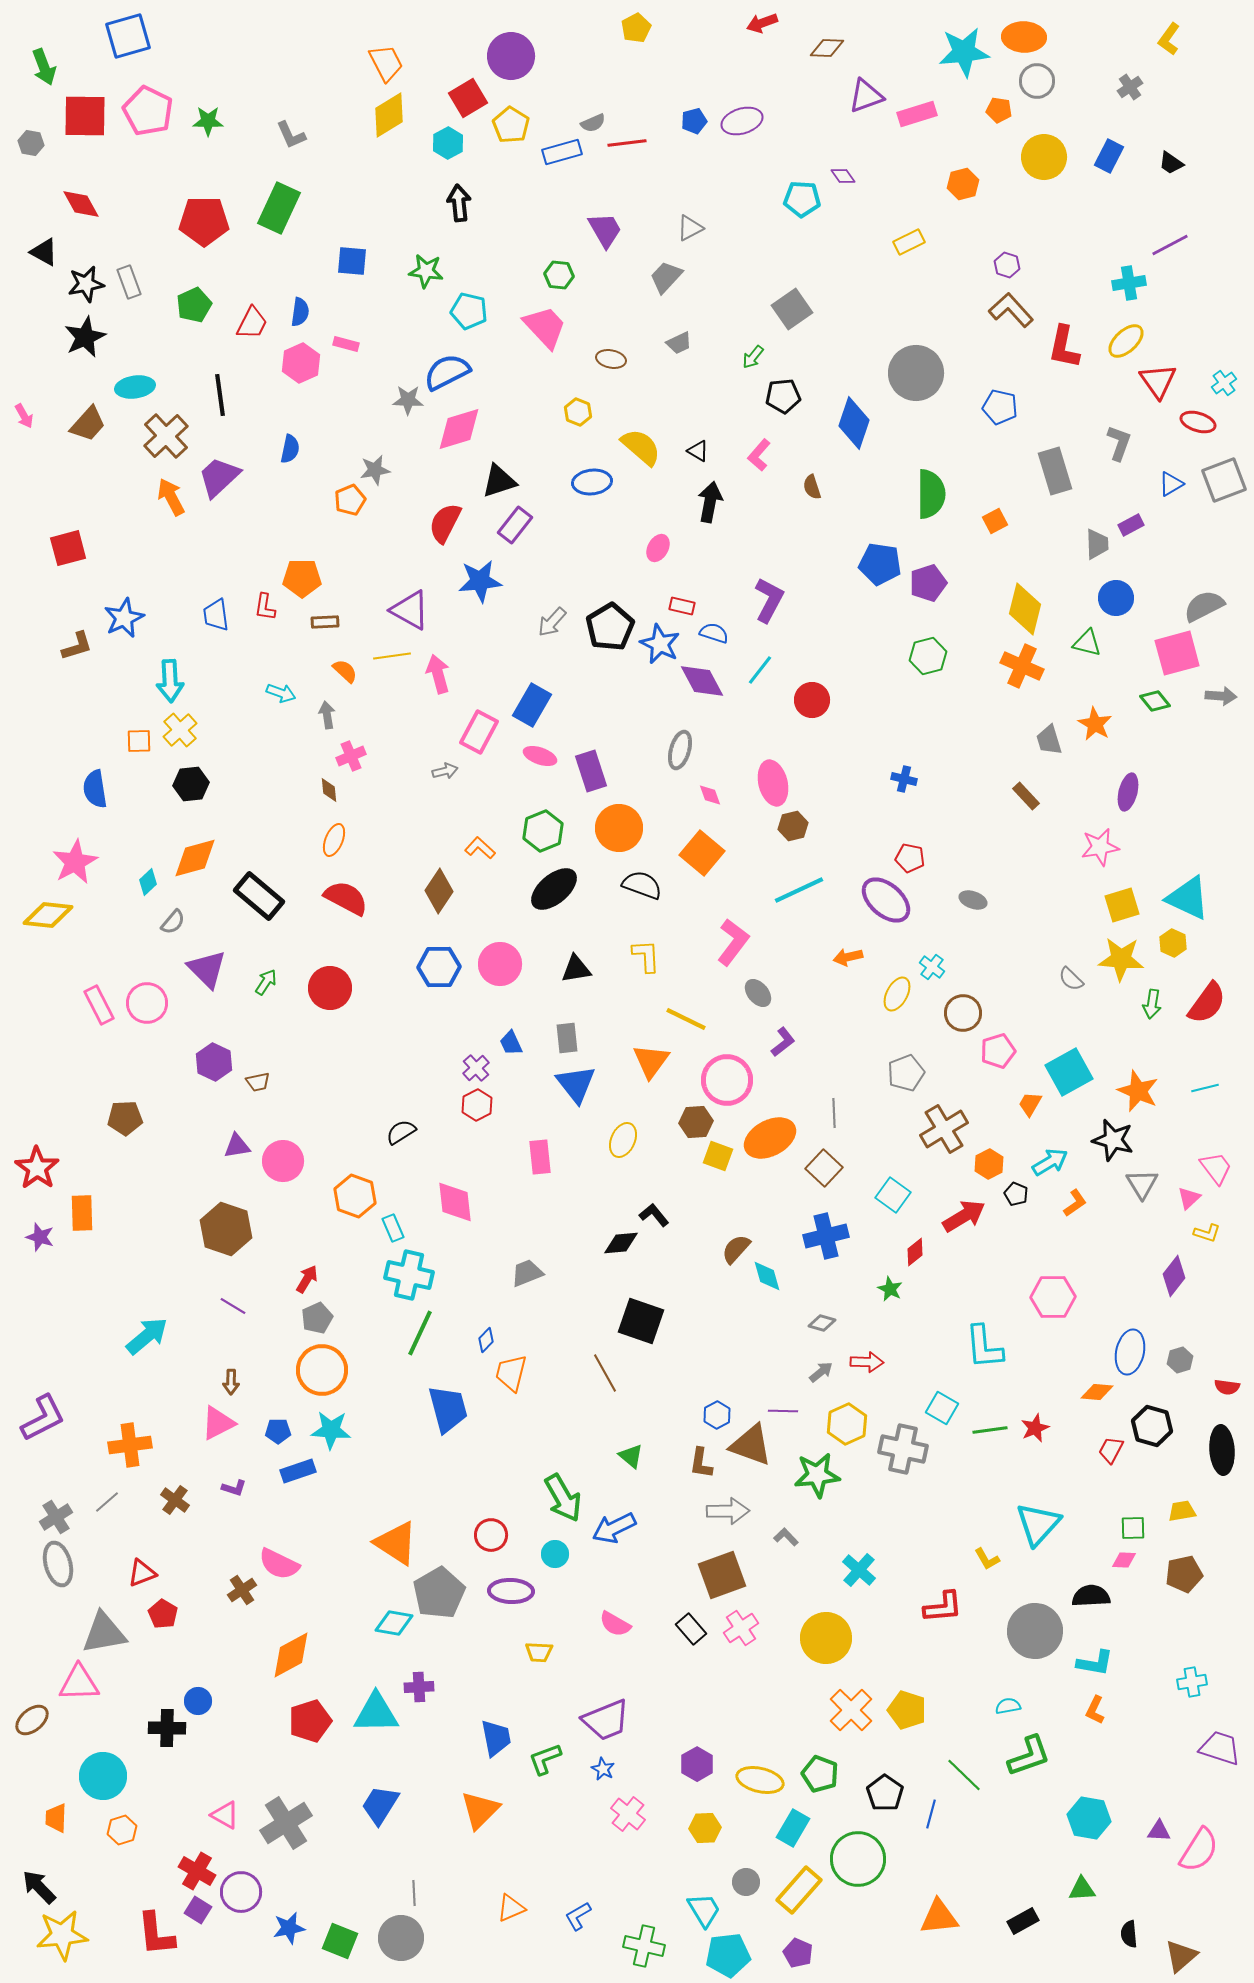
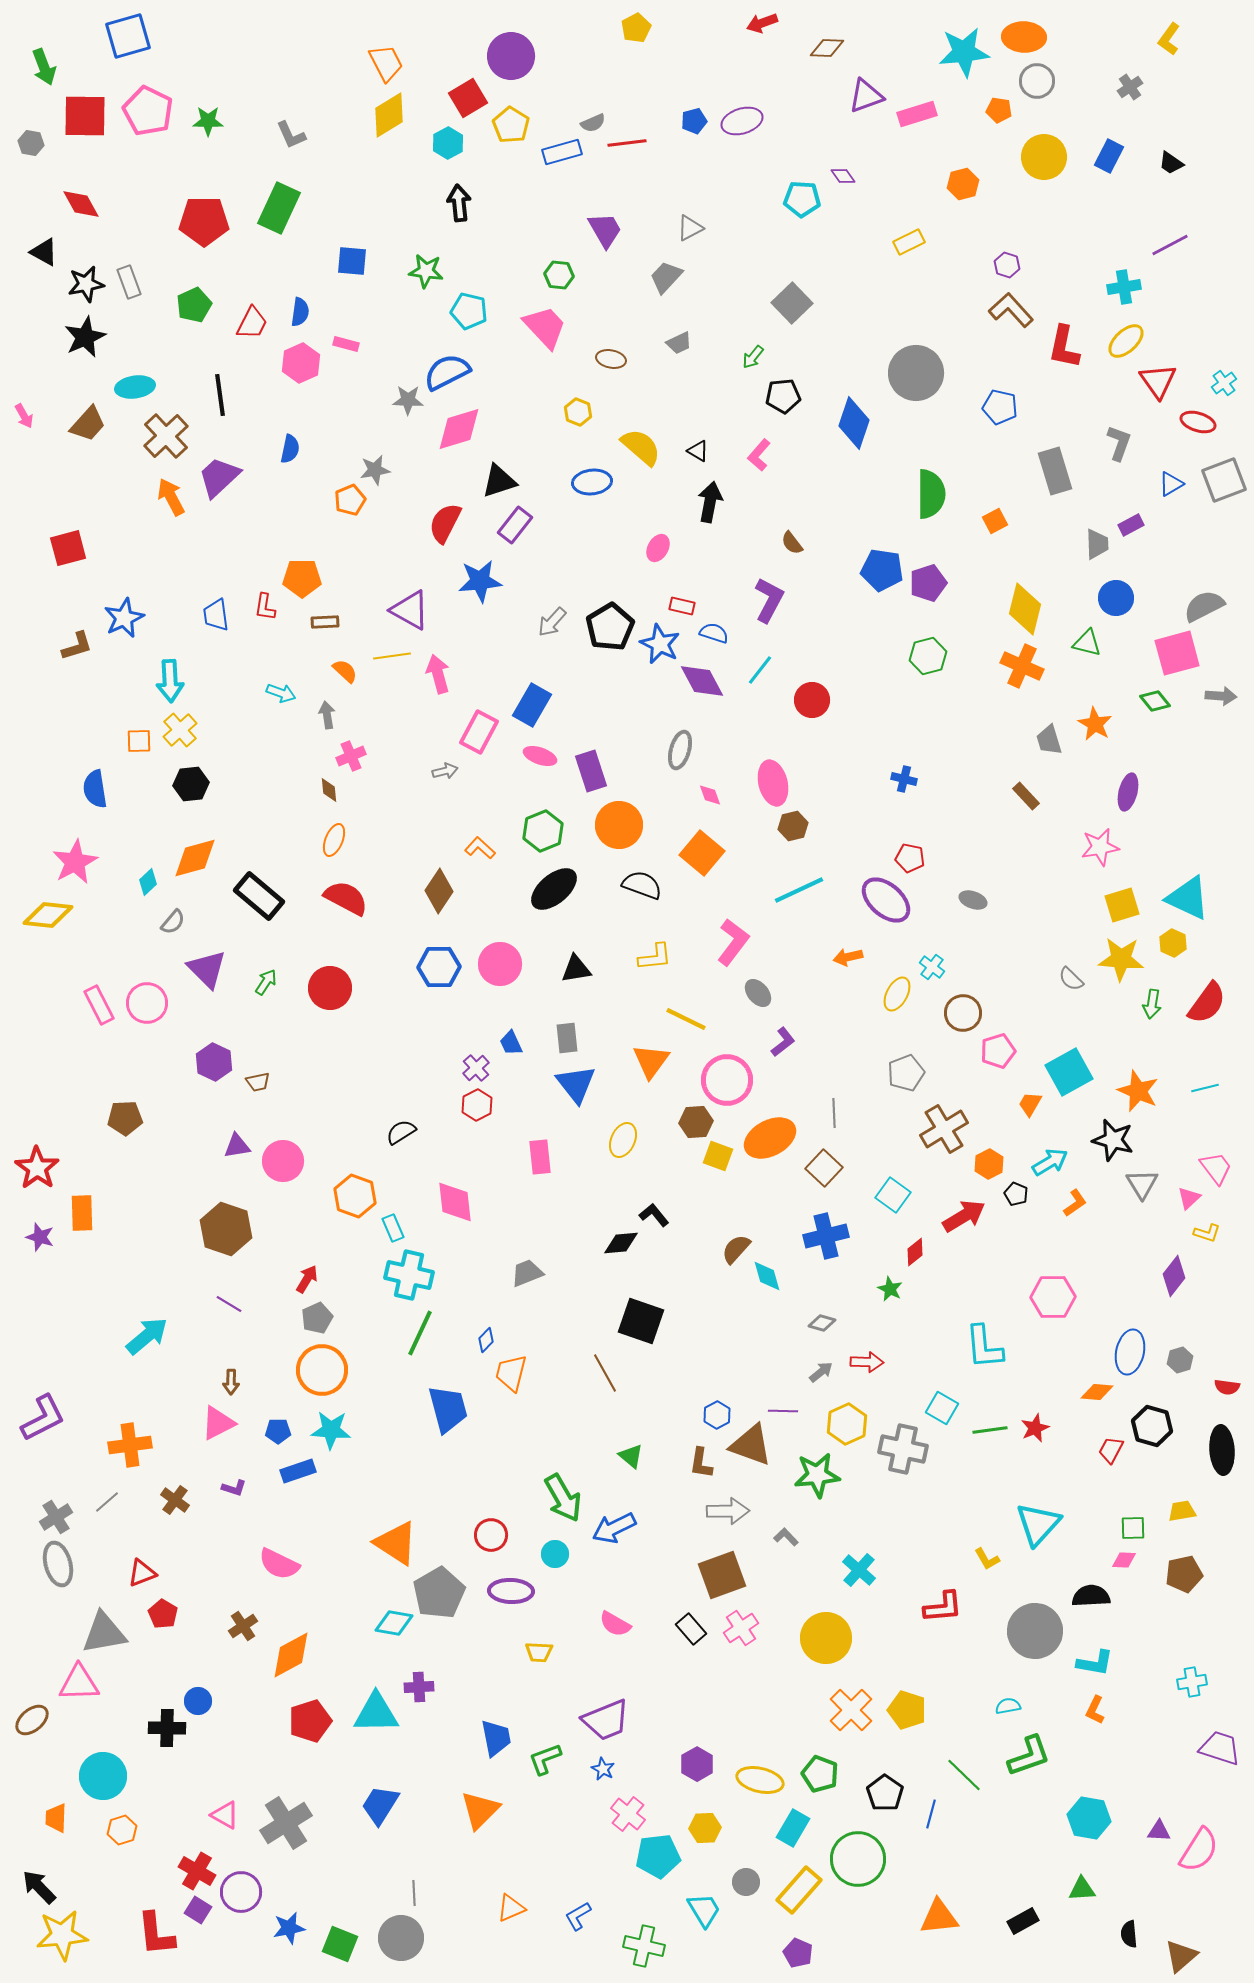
cyan cross at (1129, 283): moved 5 px left, 4 px down
gray square at (792, 309): moved 6 px up; rotated 9 degrees counterclockwise
brown semicircle at (812, 487): moved 20 px left, 56 px down; rotated 20 degrees counterclockwise
blue pentagon at (880, 564): moved 2 px right, 6 px down
orange circle at (619, 828): moved 3 px up
yellow L-shape at (646, 956): moved 9 px right, 1 px down; rotated 87 degrees clockwise
purple line at (233, 1306): moved 4 px left, 2 px up
brown cross at (242, 1590): moved 1 px right, 36 px down
green square at (340, 1941): moved 3 px down
cyan pentagon at (728, 1955): moved 70 px left, 99 px up
